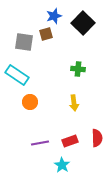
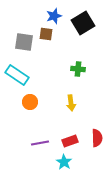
black square: rotated 15 degrees clockwise
brown square: rotated 24 degrees clockwise
yellow arrow: moved 3 px left
cyan star: moved 2 px right, 3 px up
